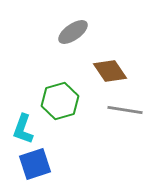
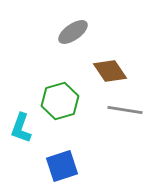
cyan L-shape: moved 2 px left, 1 px up
blue square: moved 27 px right, 2 px down
